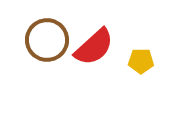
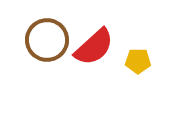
yellow pentagon: moved 3 px left
